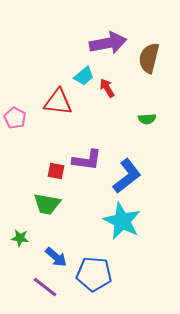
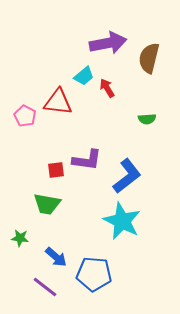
pink pentagon: moved 10 px right, 2 px up
red square: moved 1 px up; rotated 18 degrees counterclockwise
